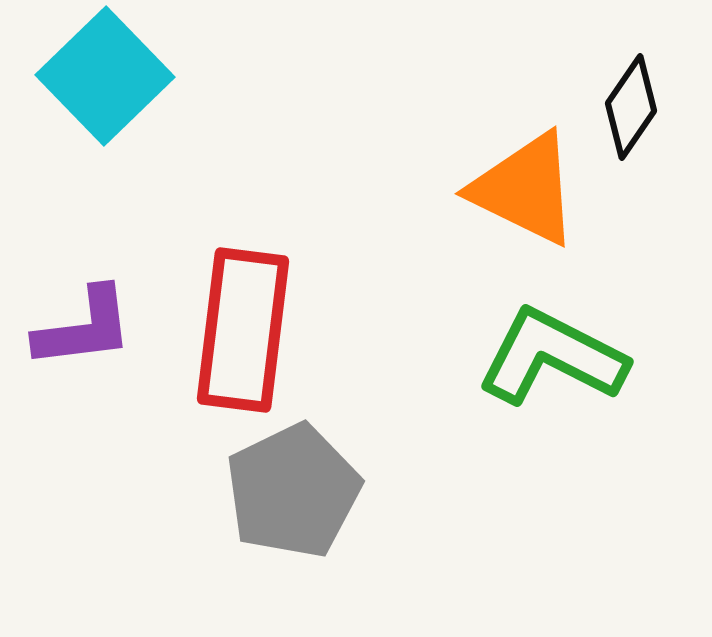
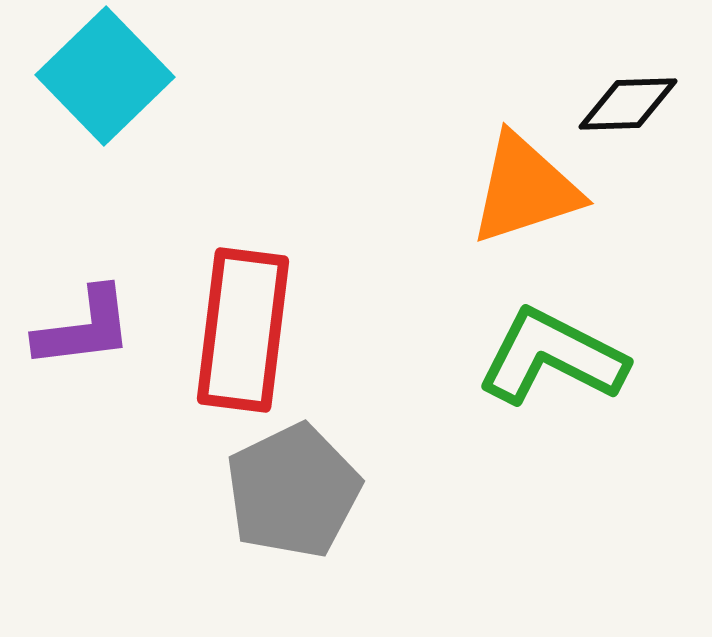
black diamond: moved 3 px left, 3 px up; rotated 54 degrees clockwise
orange triangle: rotated 44 degrees counterclockwise
